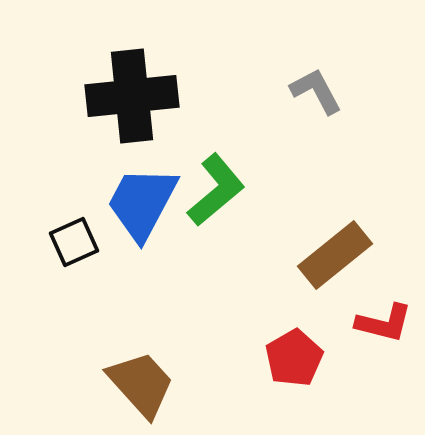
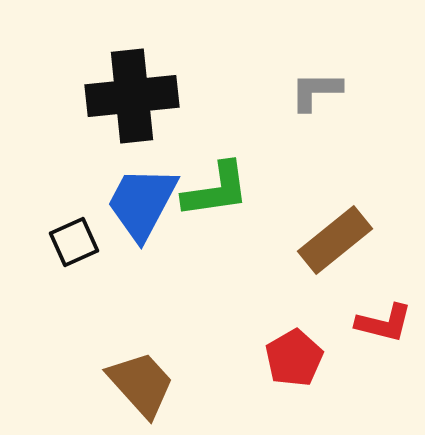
gray L-shape: rotated 62 degrees counterclockwise
green L-shape: rotated 32 degrees clockwise
brown rectangle: moved 15 px up
